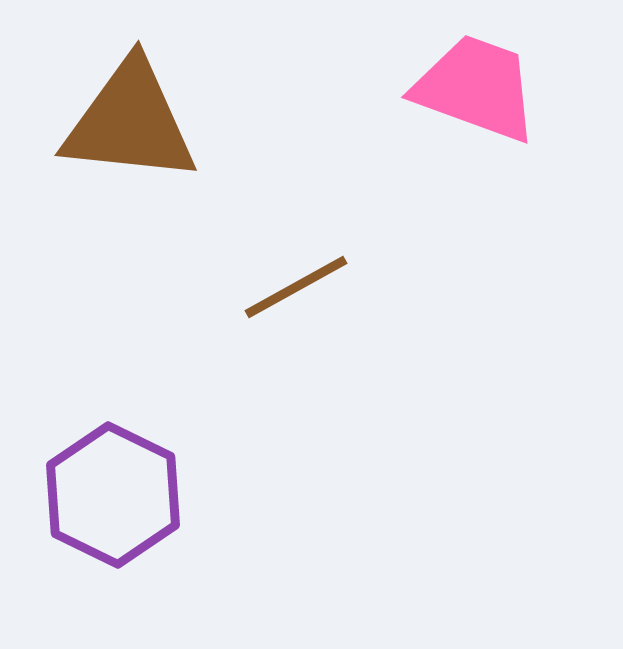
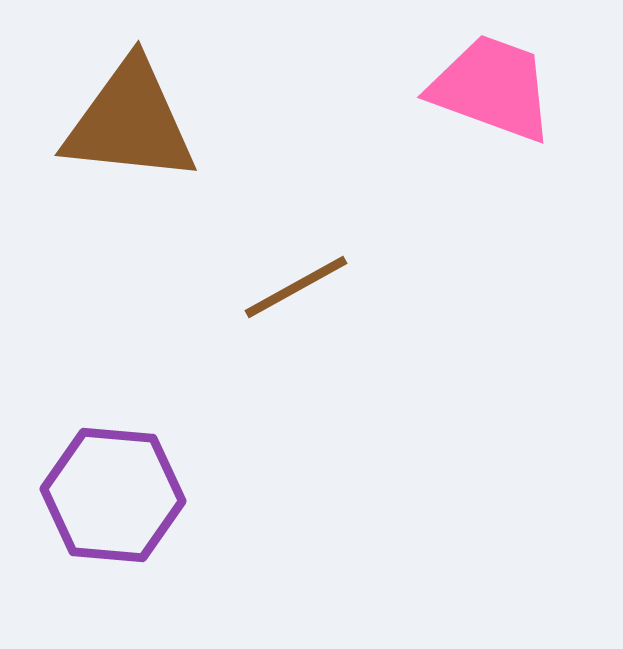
pink trapezoid: moved 16 px right
purple hexagon: rotated 21 degrees counterclockwise
